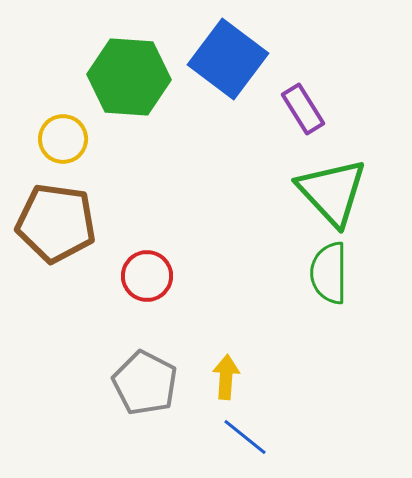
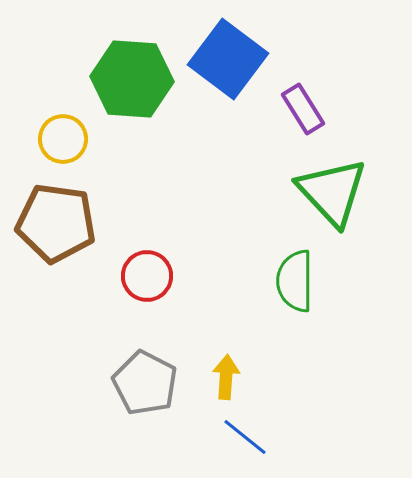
green hexagon: moved 3 px right, 2 px down
green semicircle: moved 34 px left, 8 px down
